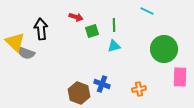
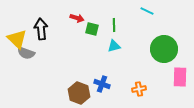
red arrow: moved 1 px right, 1 px down
green square: moved 2 px up; rotated 32 degrees clockwise
yellow triangle: moved 2 px right, 3 px up
